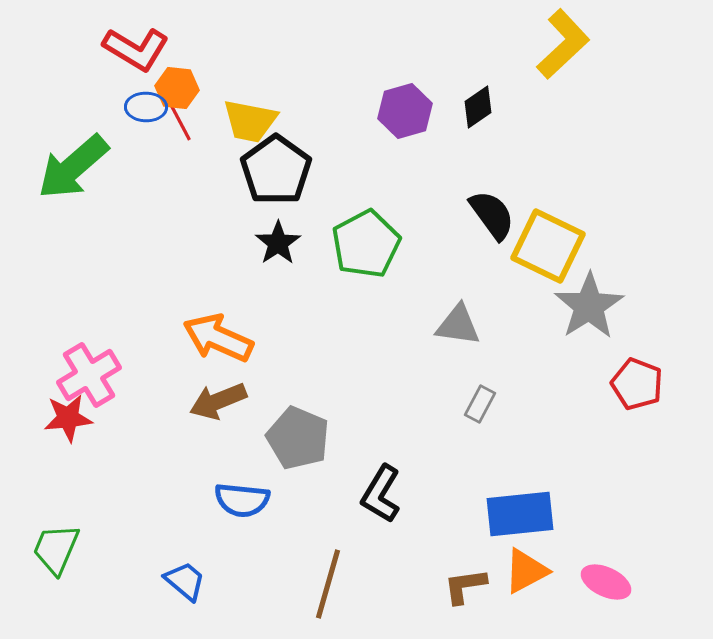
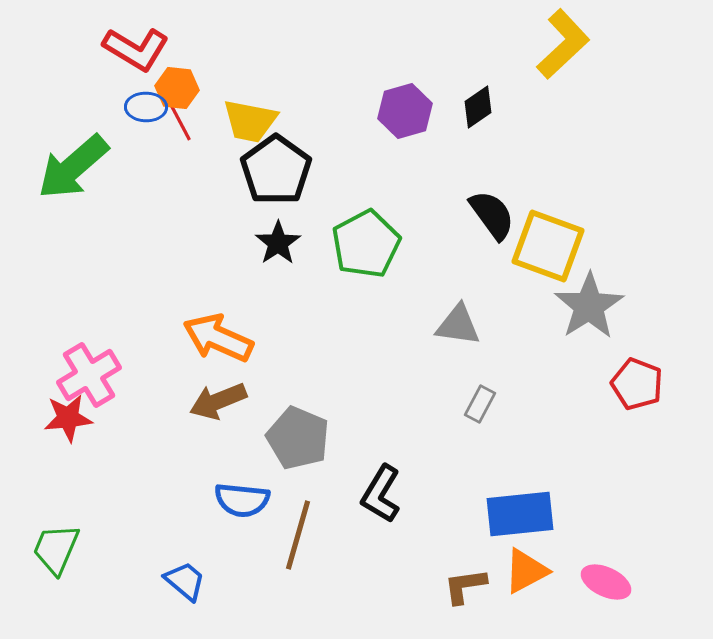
yellow square: rotated 6 degrees counterclockwise
brown line: moved 30 px left, 49 px up
